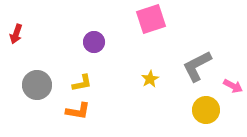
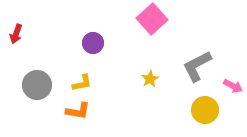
pink square: moved 1 px right; rotated 24 degrees counterclockwise
purple circle: moved 1 px left, 1 px down
yellow circle: moved 1 px left
